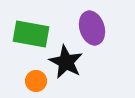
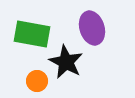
green rectangle: moved 1 px right
orange circle: moved 1 px right
